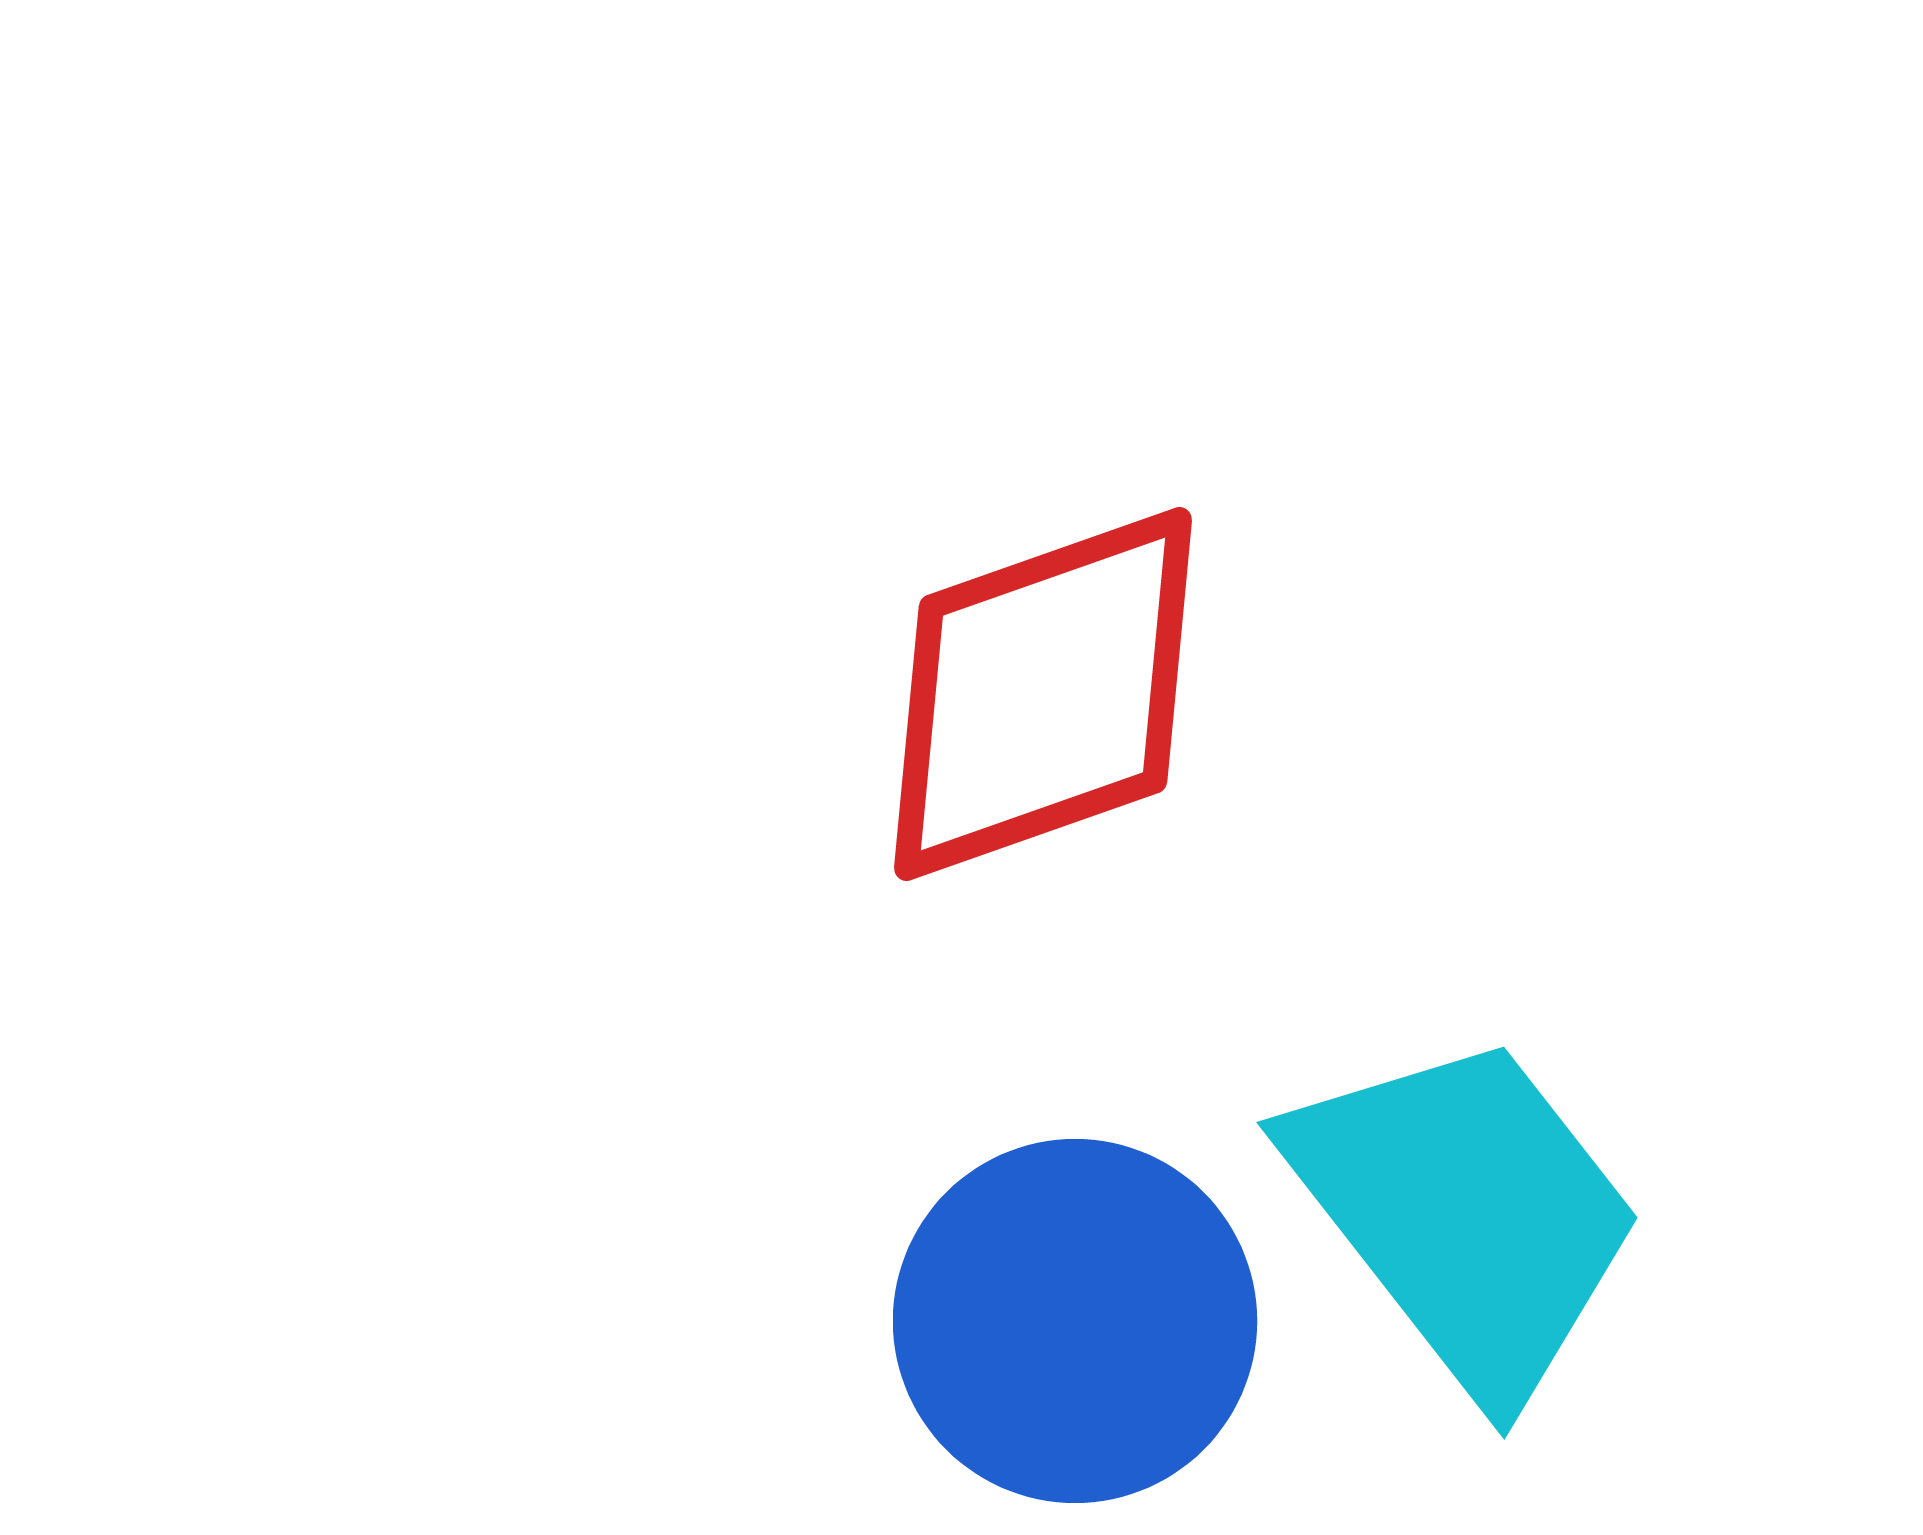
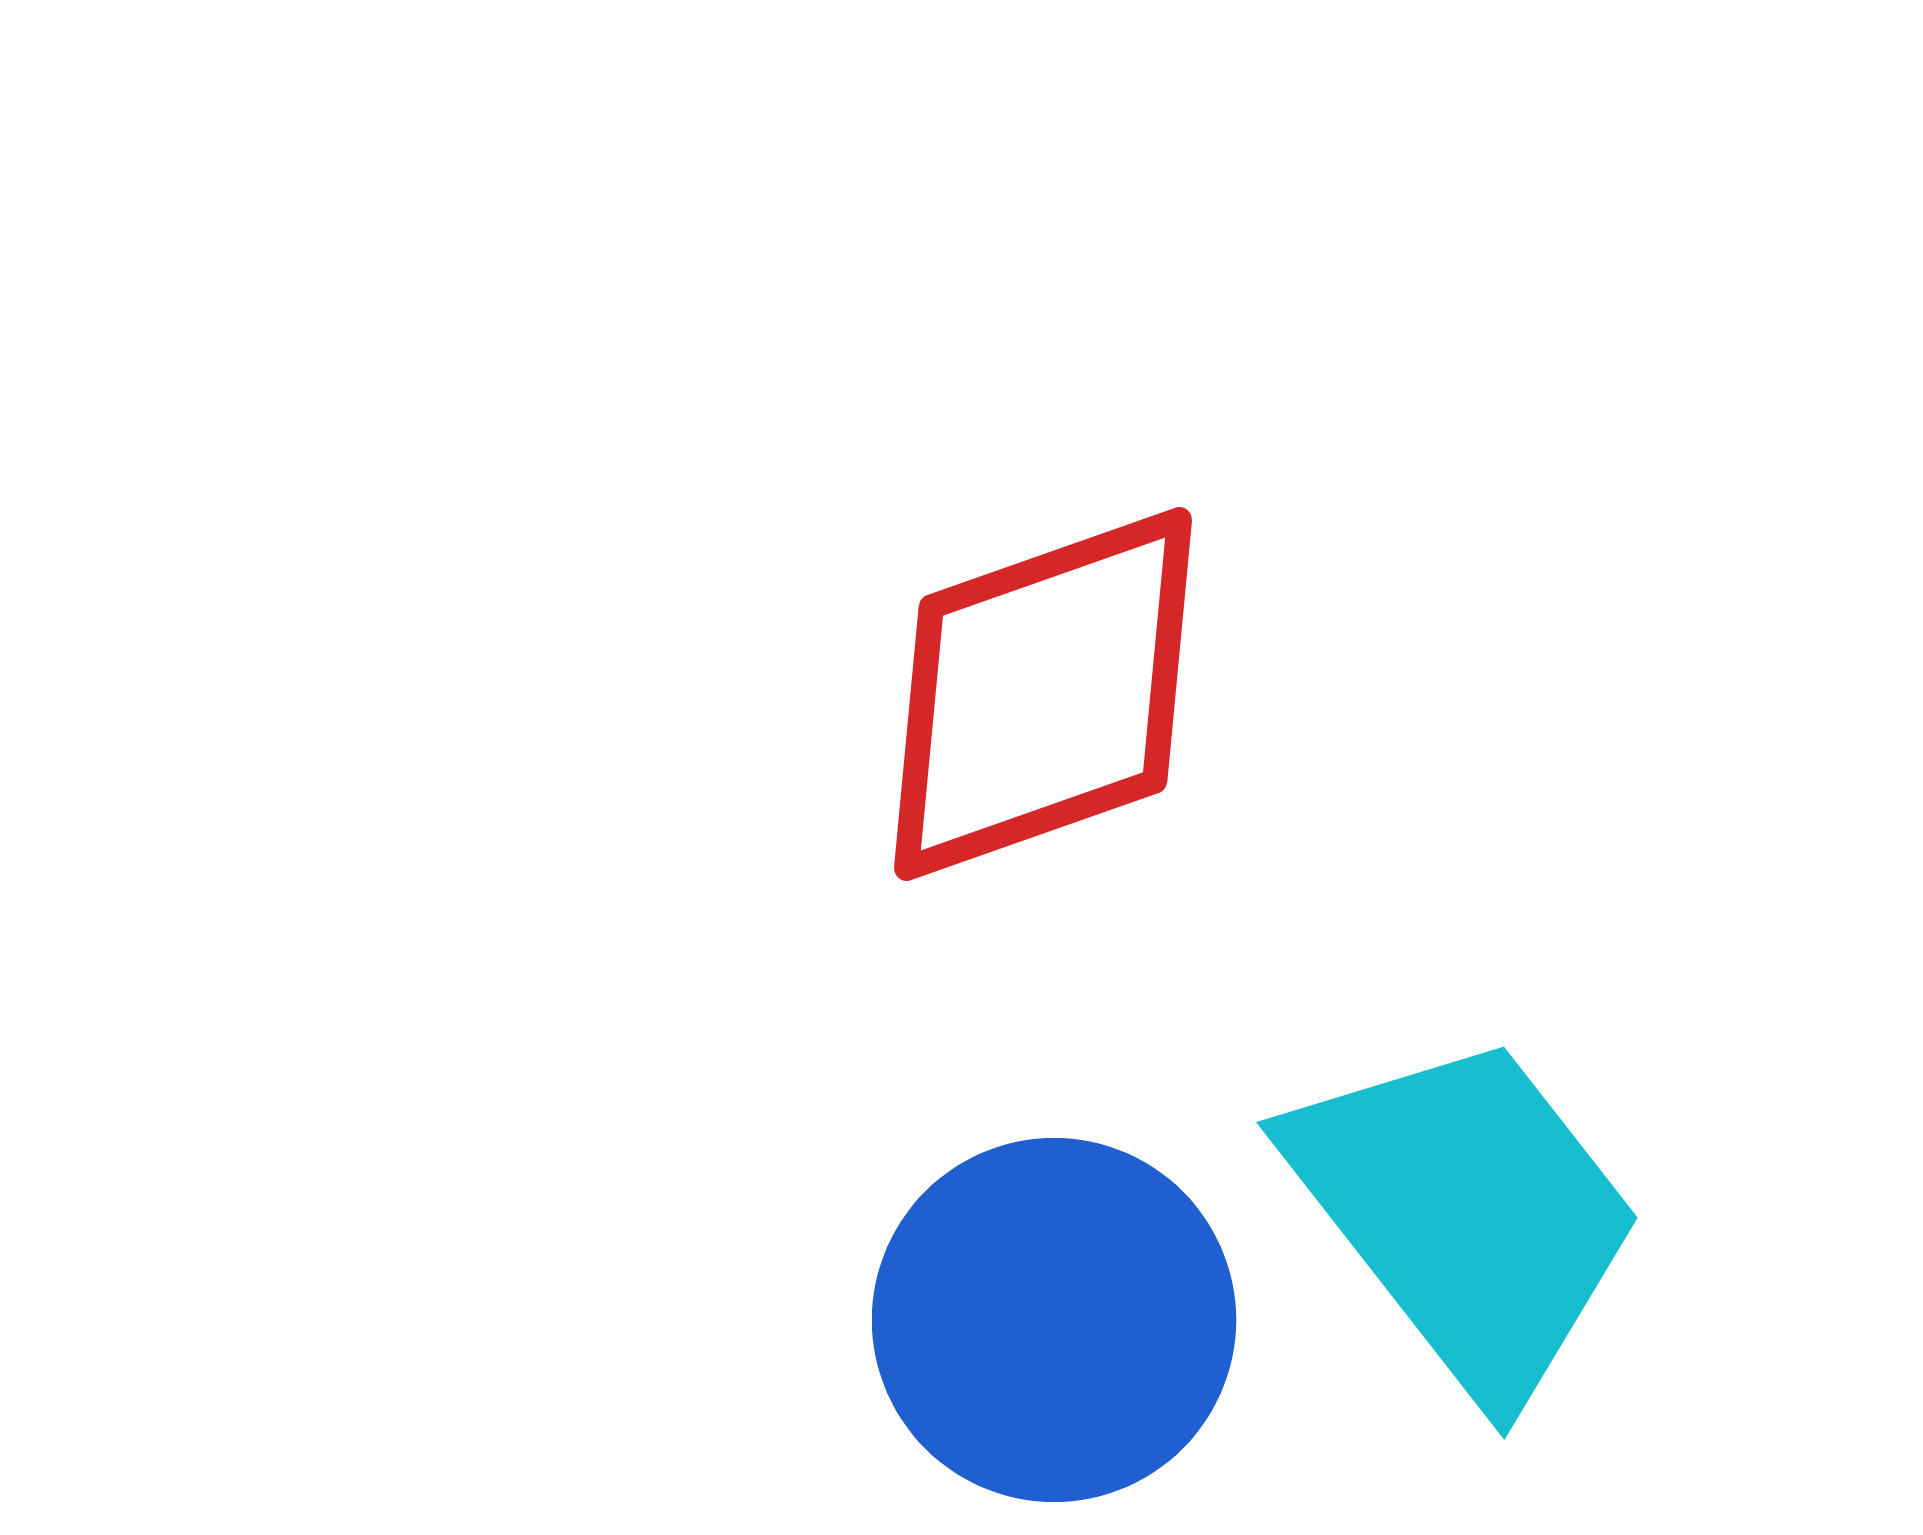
blue circle: moved 21 px left, 1 px up
